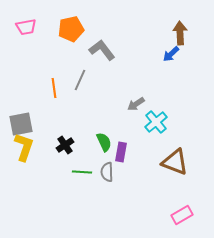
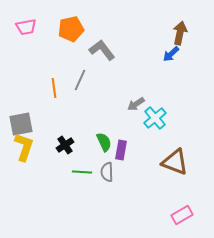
brown arrow: rotated 15 degrees clockwise
cyan cross: moved 1 px left, 4 px up
purple rectangle: moved 2 px up
